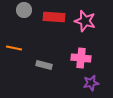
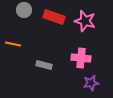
red rectangle: rotated 15 degrees clockwise
orange line: moved 1 px left, 4 px up
